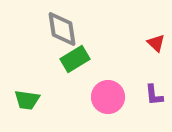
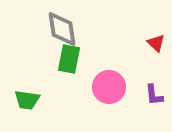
green rectangle: moved 6 px left; rotated 48 degrees counterclockwise
pink circle: moved 1 px right, 10 px up
